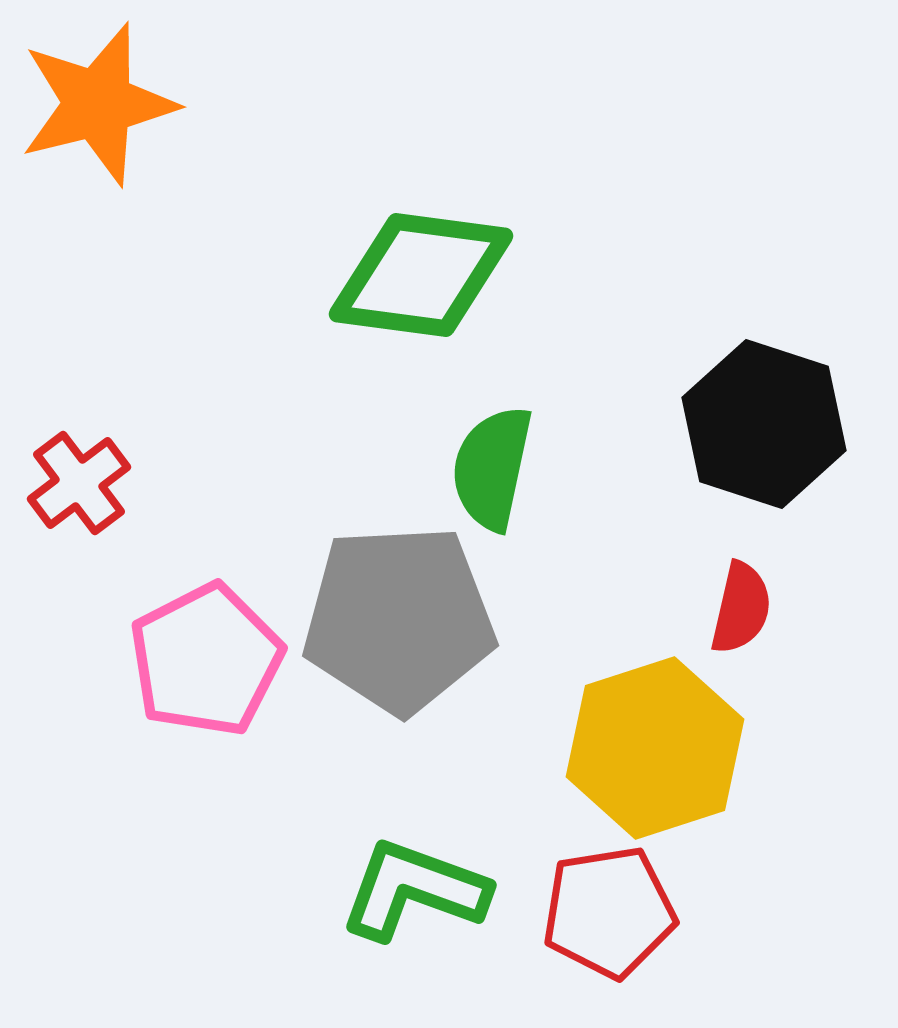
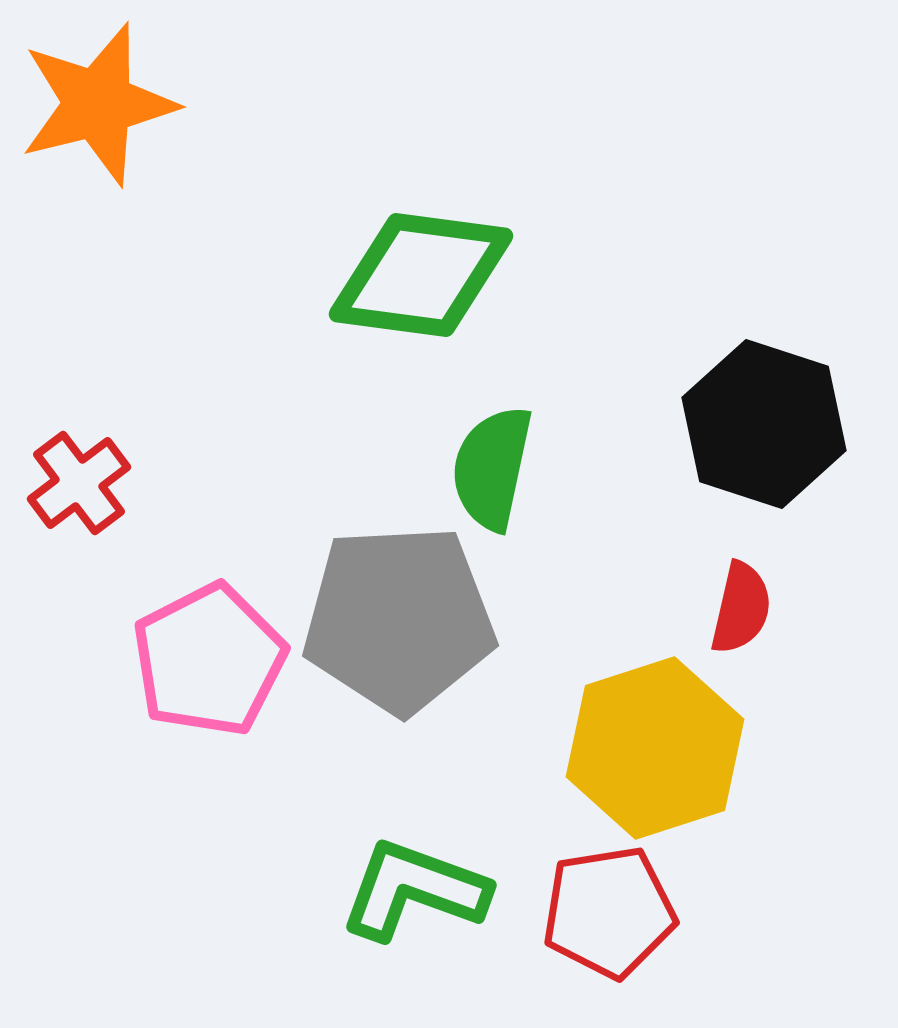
pink pentagon: moved 3 px right
